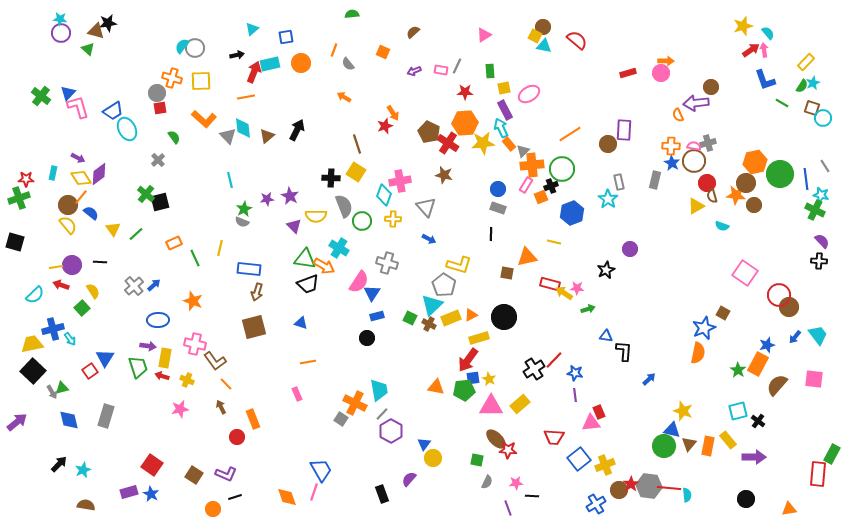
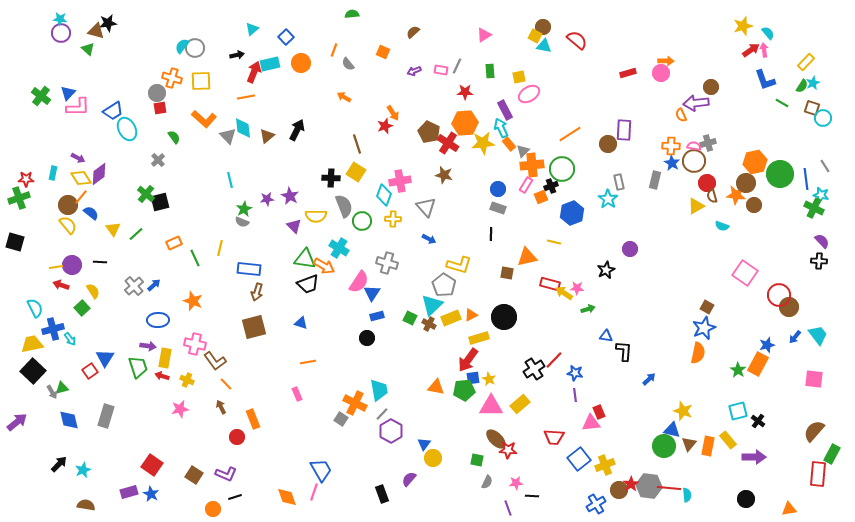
blue square at (286, 37): rotated 35 degrees counterclockwise
yellow square at (504, 88): moved 15 px right, 11 px up
pink L-shape at (78, 107): rotated 105 degrees clockwise
orange semicircle at (678, 115): moved 3 px right
green cross at (815, 210): moved 1 px left, 2 px up
cyan semicircle at (35, 295): moved 13 px down; rotated 72 degrees counterclockwise
brown square at (723, 313): moved 16 px left, 6 px up
brown semicircle at (777, 385): moved 37 px right, 46 px down
